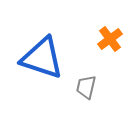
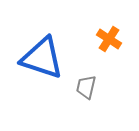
orange cross: moved 1 px left; rotated 20 degrees counterclockwise
